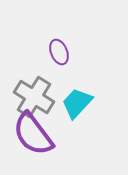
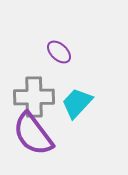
purple ellipse: rotated 25 degrees counterclockwise
gray cross: rotated 33 degrees counterclockwise
